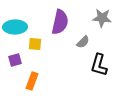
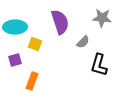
purple semicircle: rotated 30 degrees counterclockwise
yellow square: rotated 16 degrees clockwise
